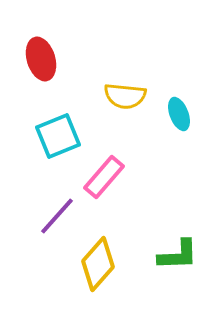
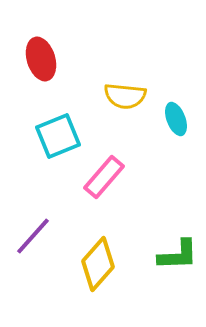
cyan ellipse: moved 3 px left, 5 px down
purple line: moved 24 px left, 20 px down
